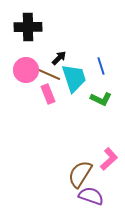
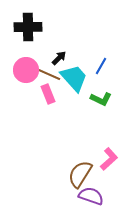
blue line: rotated 48 degrees clockwise
cyan trapezoid: rotated 24 degrees counterclockwise
